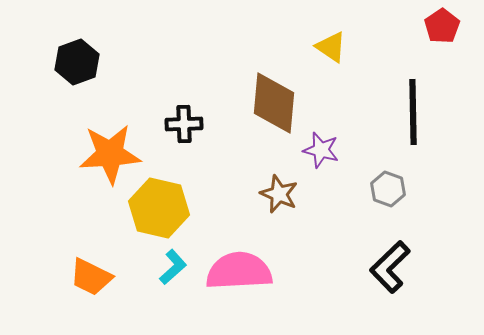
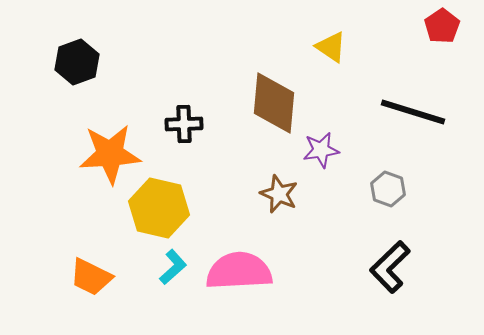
black line: rotated 72 degrees counterclockwise
purple star: rotated 24 degrees counterclockwise
